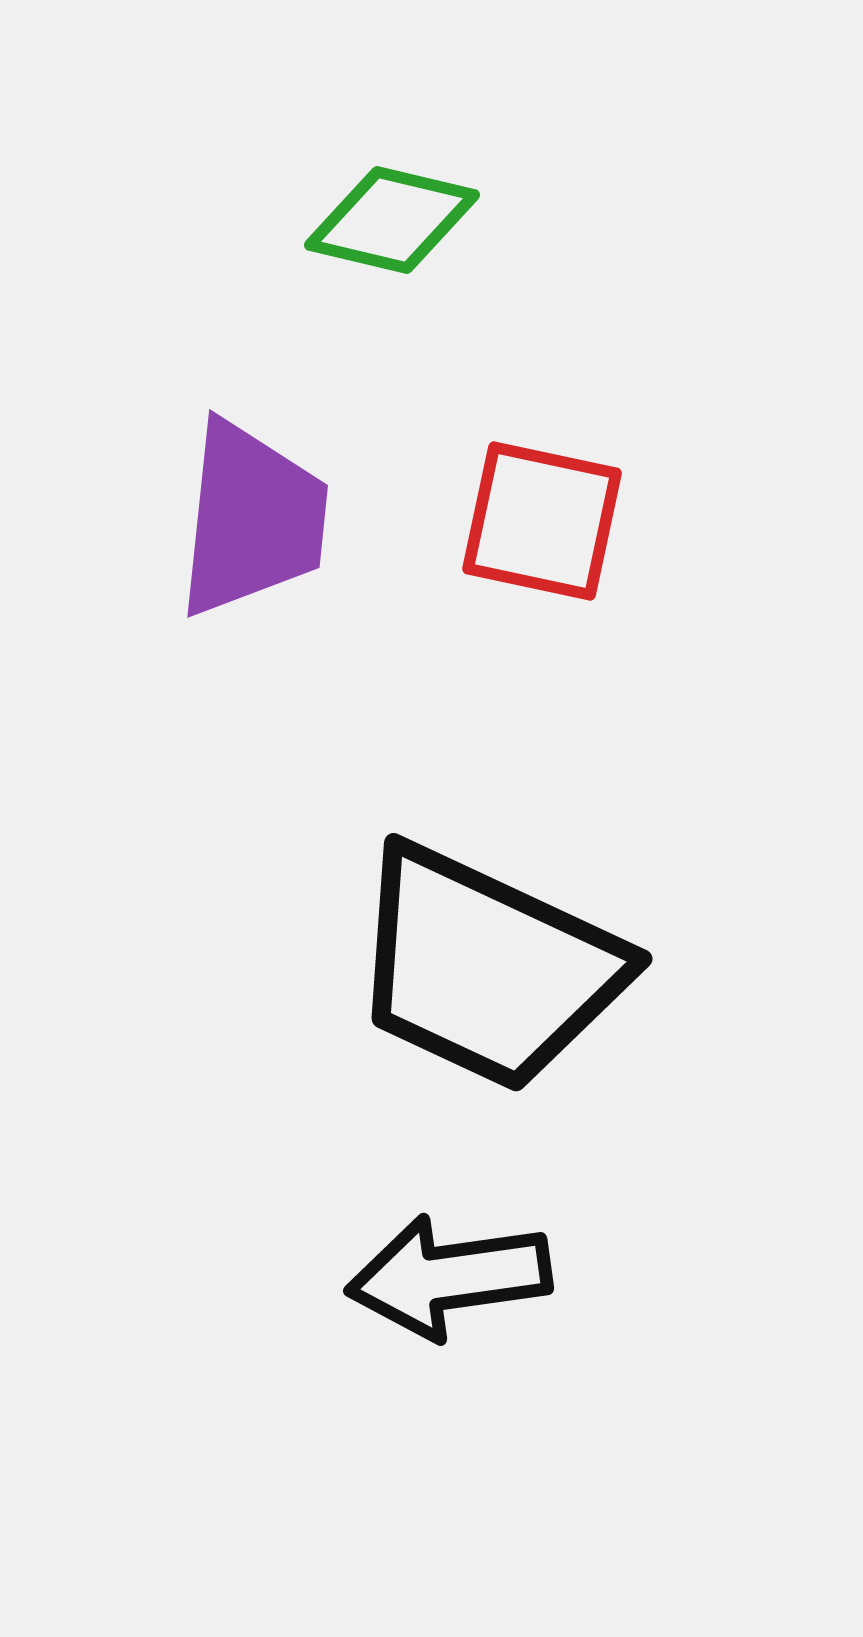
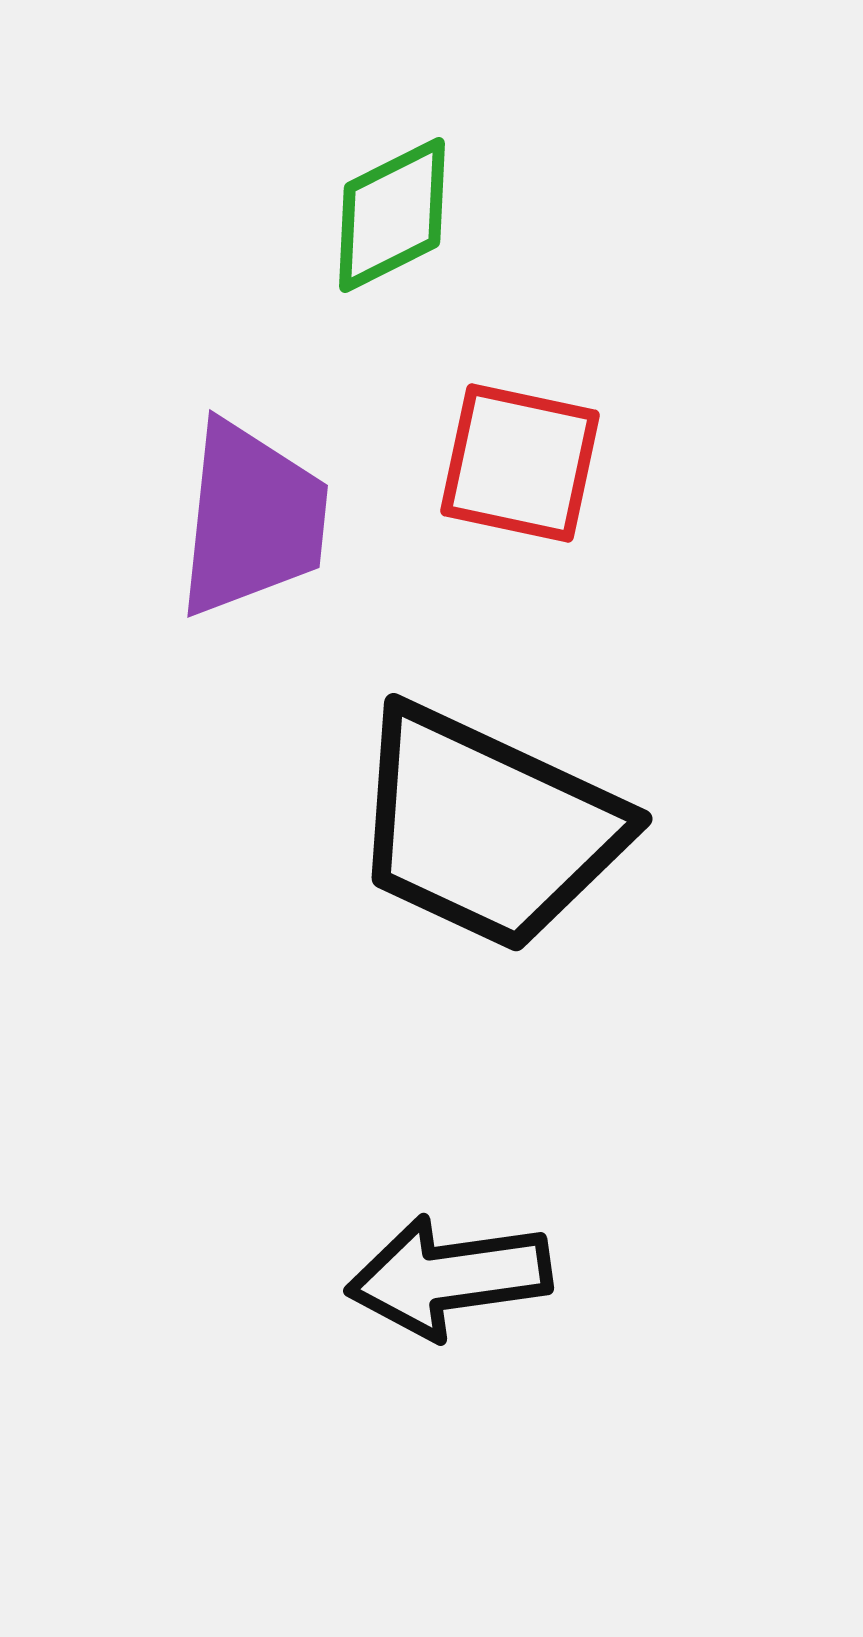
green diamond: moved 5 px up; rotated 40 degrees counterclockwise
red square: moved 22 px left, 58 px up
black trapezoid: moved 140 px up
